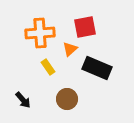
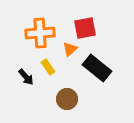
red square: moved 1 px down
black rectangle: rotated 16 degrees clockwise
black arrow: moved 3 px right, 23 px up
